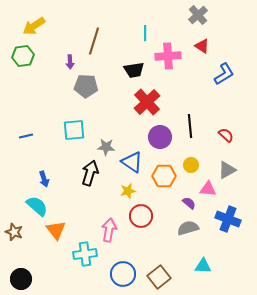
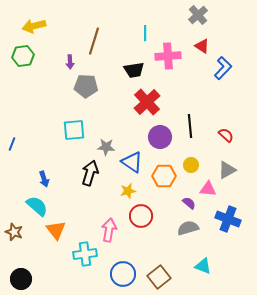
yellow arrow: rotated 20 degrees clockwise
blue L-shape: moved 1 px left, 6 px up; rotated 15 degrees counterclockwise
blue line: moved 14 px left, 8 px down; rotated 56 degrees counterclockwise
cyan triangle: rotated 18 degrees clockwise
